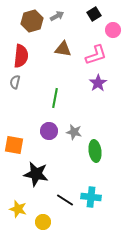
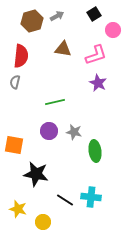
purple star: rotated 12 degrees counterclockwise
green line: moved 4 px down; rotated 66 degrees clockwise
